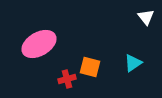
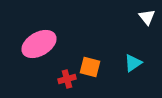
white triangle: moved 1 px right
